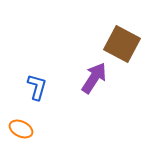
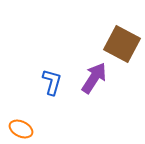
blue L-shape: moved 15 px right, 5 px up
